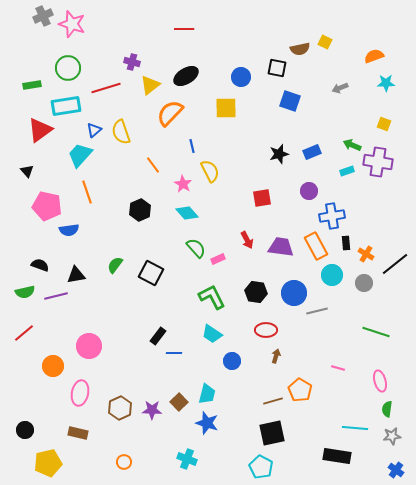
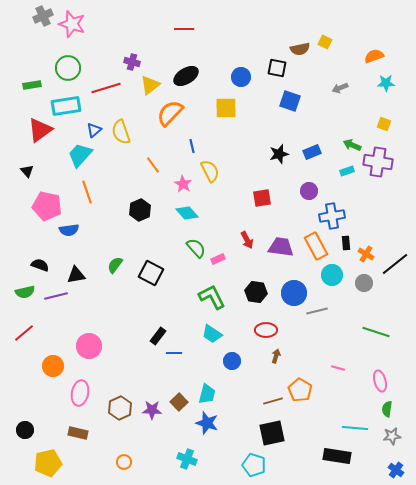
cyan pentagon at (261, 467): moved 7 px left, 2 px up; rotated 10 degrees counterclockwise
